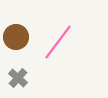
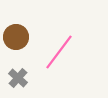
pink line: moved 1 px right, 10 px down
